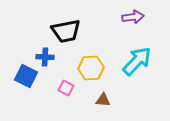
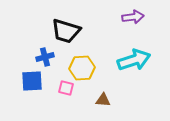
black trapezoid: rotated 28 degrees clockwise
blue cross: rotated 18 degrees counterclockwise
cyan arrow: moved 3 px left, 1 px up; rotated 28 degrees clockwise
yellow hexagon: moved 9 px left
blue square: moved 6 px right, 5 px down; rotated 30 degrees counterclockwise
pink square: rotated 14 degrees counterclockwise
